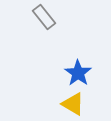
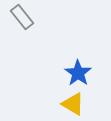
gray rectangle: moved 22 px left
